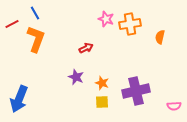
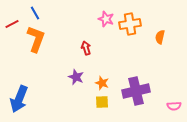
red arrow: rotated 80 degrees counterclockwise
